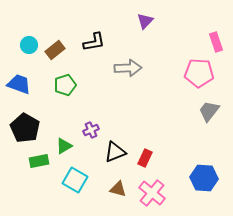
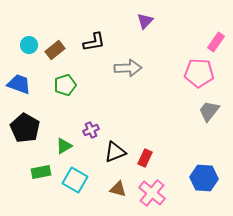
pink rectangle: rotated 54 degrees clockwise
green rectangle: moved 2 px right, 11 px down
